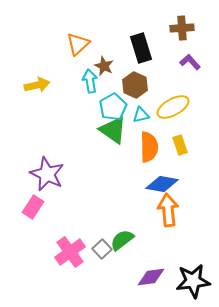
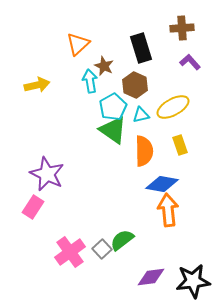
orange semicircle: moved 5 px left, 4 px down
